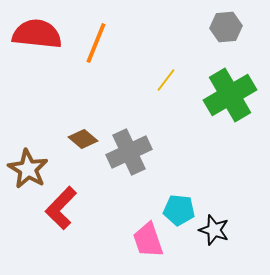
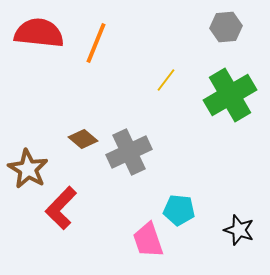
red semicircle: moved 2 px right, 1 px up
black star: moved 25 px right
